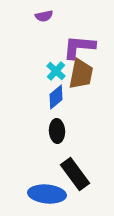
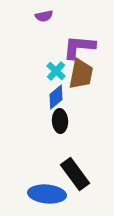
black ellipse: moved 3 px right, 10 px up
